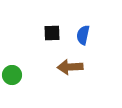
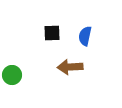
blue semicircle: moved 2 px right, 1 px down
